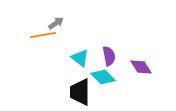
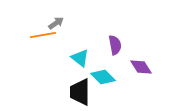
purple semicircle: moved 6 px right, 11 px up
